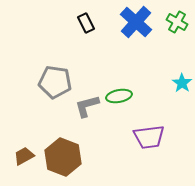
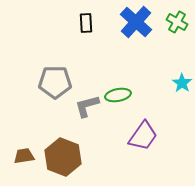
black rectangle: rotated 24 degrees clockwise
gray pentagon: rotated 8 degrees counterclockwise
green ellipse: moved 1 px left, 1 px up
purple trapezoid: moved 6 px left, 1 px up; rotated 48 degrees counterclockwise
brown trapezoid: rotated 20 degrees clockwise
